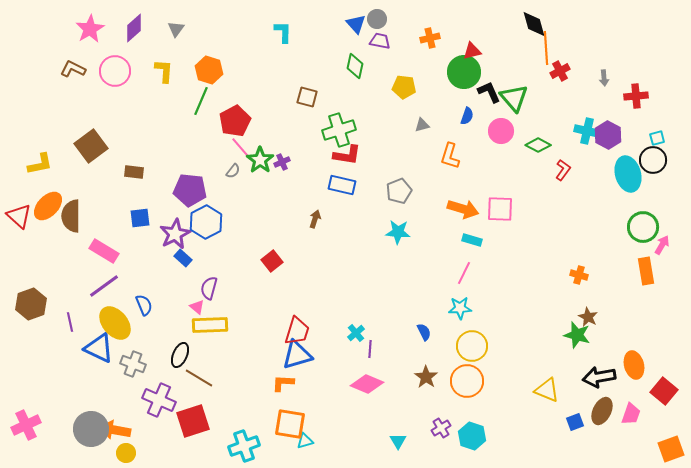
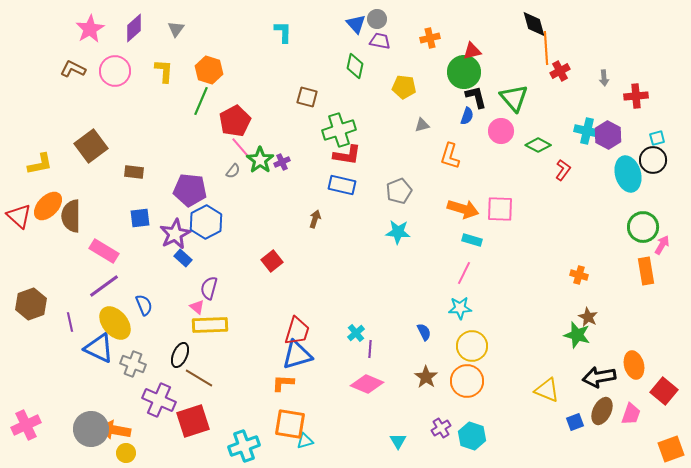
black L-shape at (489, 92): moved 13 px left, 5 px down; rotated 10 degrees clockwise
